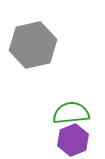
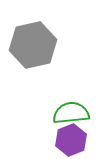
purple hexagon: moved 2 px left
